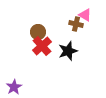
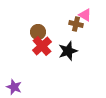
purple star: rotated 21 degrees counterclockwise
